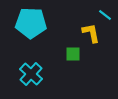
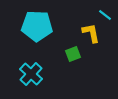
cyan pentagon: moved 6 px right, 3 px down
green square: rotated 21 degrees counterclockwise
